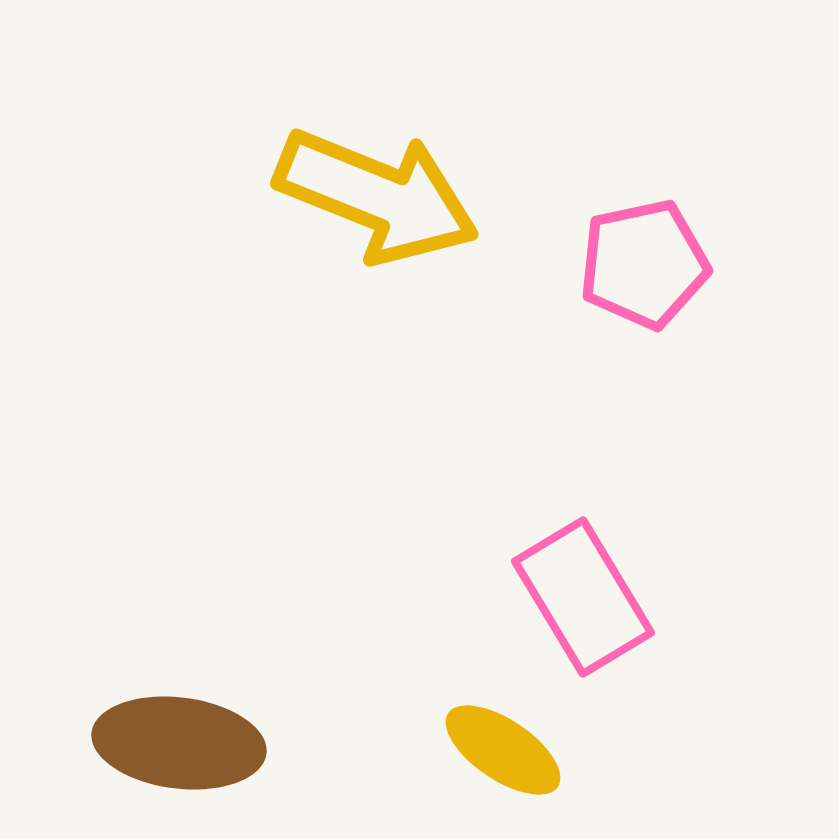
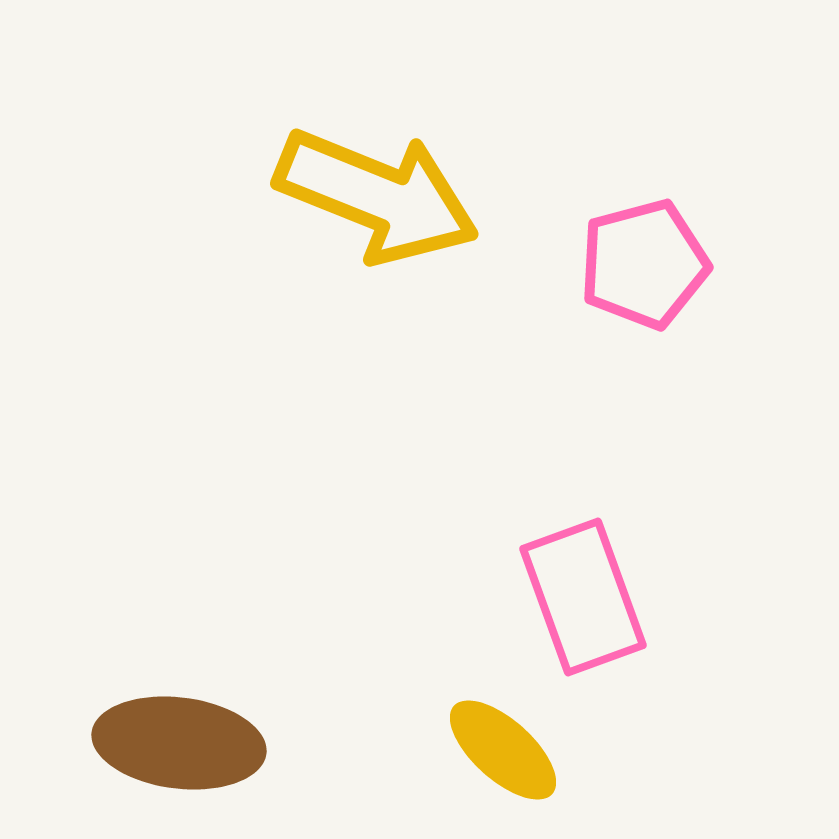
pink pentagon: rotated 3 degrees counterclockwise
pink rectangle: rotated 11 degrees clockwise
yellow ellipse: rotated 8 degrees clockwise
